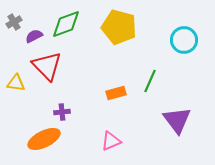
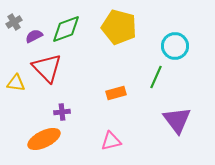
green diamond: moved 5 px down
cyan circle: moved 9 px left, 6 px down
red triangle: moved 2 px down
green line: moved 6 px right, 4 px up
pink triangle: rotated 10 degrees clockwise
